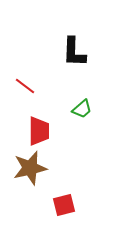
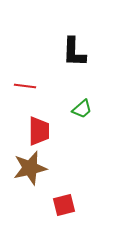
red line: rotated 30 degrees counterclockwise
